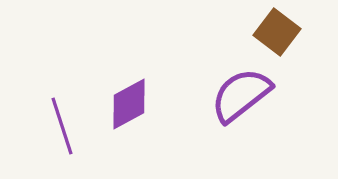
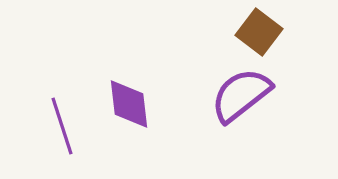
brown square: moved 18 px left
purple diamond: rotated 68 degrees counterclockwise
